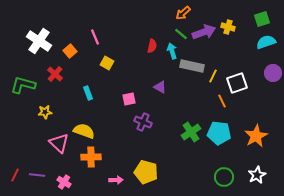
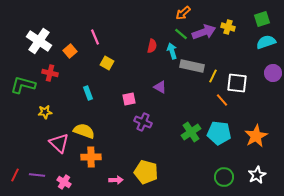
red cross: moved 5 px left, 1 px up; rotated 28 degrees counterclockwise
white square: rotated 25 degrees clockwise
orange line: moved 1 px up; rotated 16 degrees counterclockwise
